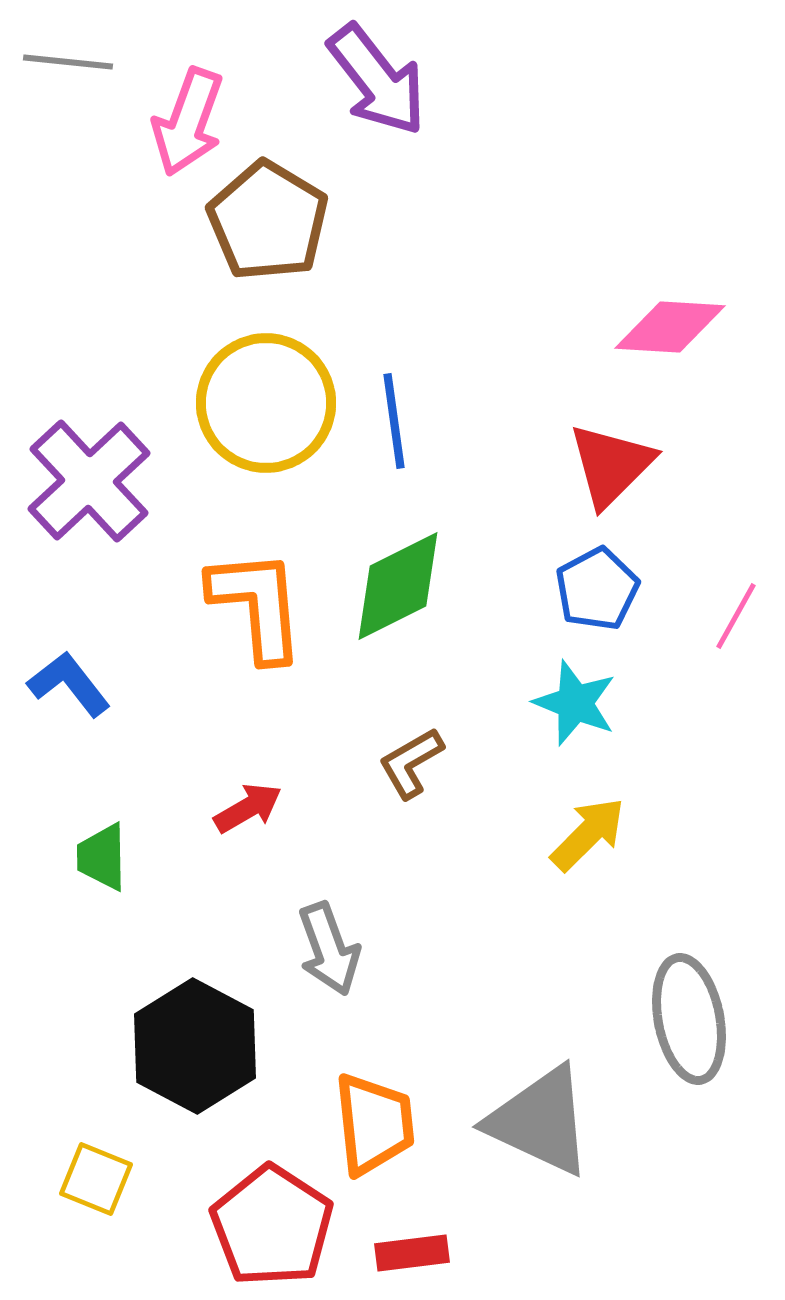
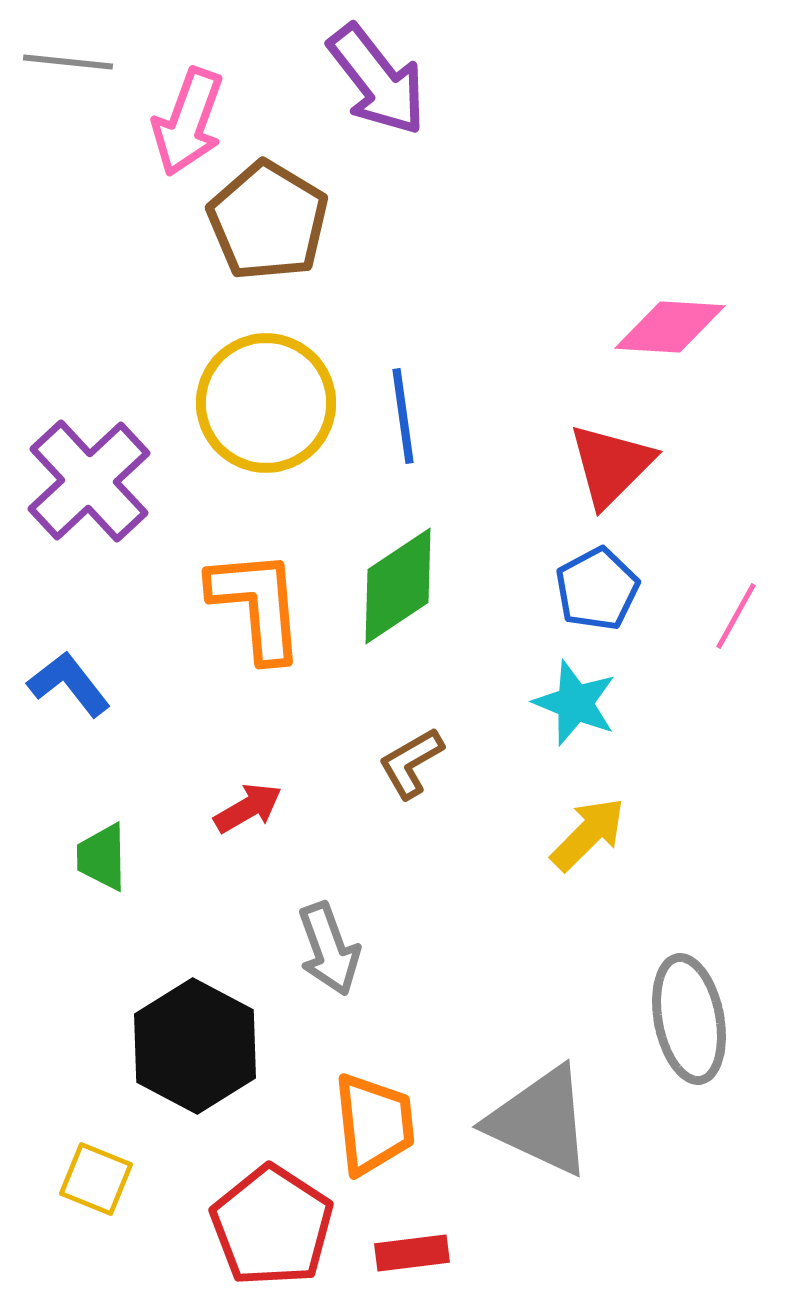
blue line: moved 9 px right, 5 px up
green diamond: rotated 7 degrees counterclockwise
